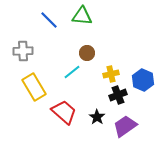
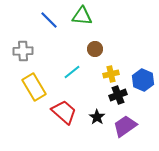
brown circle: moved 8 px right, 4 px up
